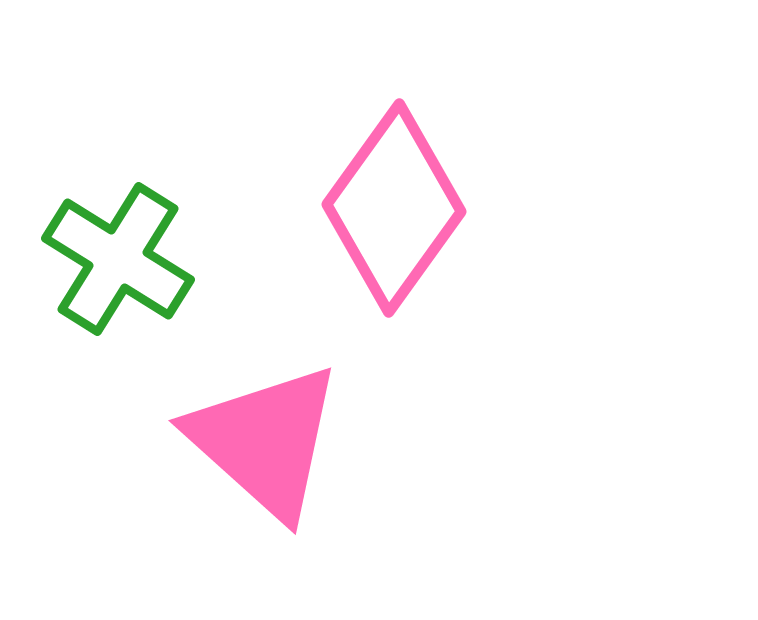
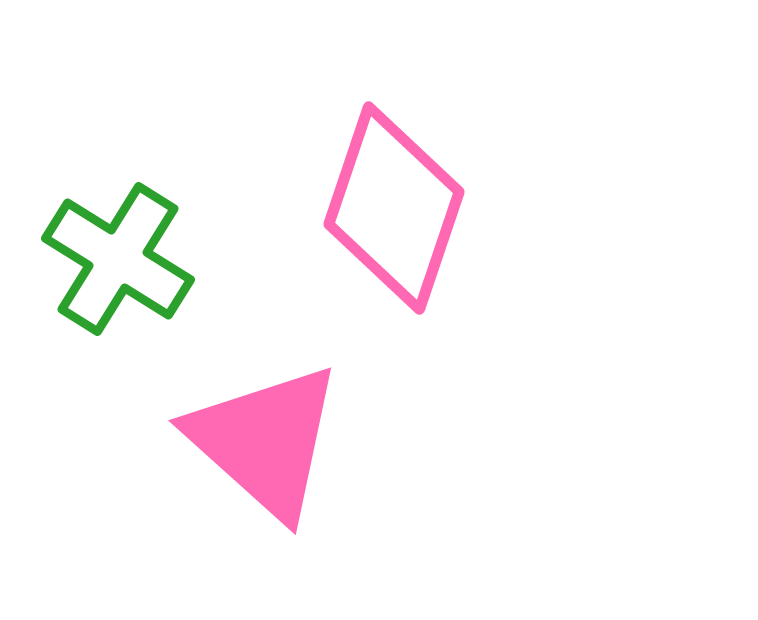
pink diamond: rotated 17 degrees counterclockwise
